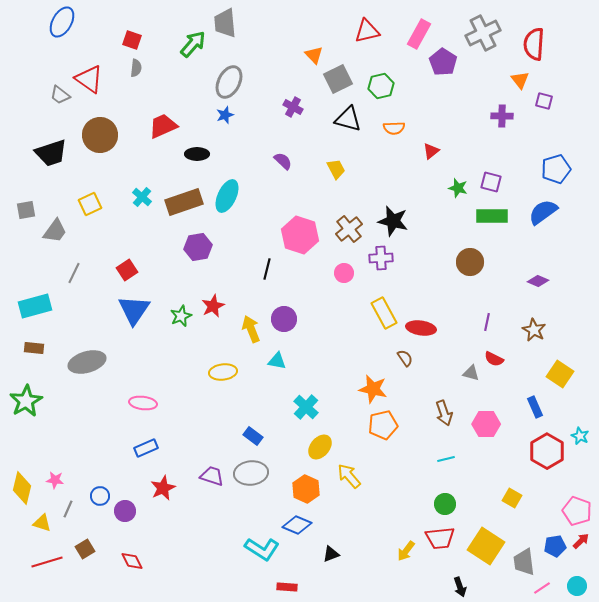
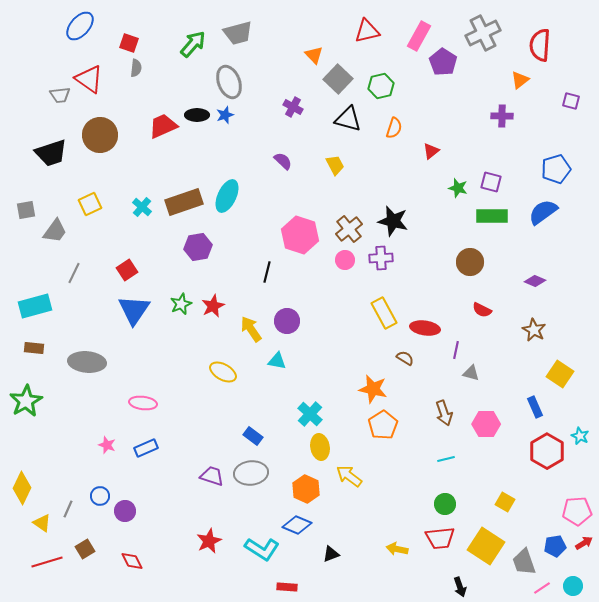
blue ellipse at (62, 22): moved 18 px right, 4 px down; rotated 12 degrees clockwise
gray trapezoid at (225, 23): moved 13 px right, 10 px down; rotated 100 degrees counterclockwise
pink rectangle at (419, 34): moved 2 px down
red square at (132, 40): moved 3 px left, 3 px down
red semicircle at (534, 44): moved 6 px right, 1 px down
gray square at (338, 79): rotated 20 degrees counterclockwise
orange triangle at (520, 80): rotated 30 degrees clockwise
gray ellipse at (229, 82): rotated 48 degrees counterclockwise
gray trapezoid at (60, 95): rotated 45 degrees counterclockwise
purple square at (544, 101): moved 27 px right
orange semicircle at (394, 128): rotated 70 degrees counterclockwise
black ellipse at (197, 154): moved 39 px up
yellow trapezoid at (336, 169): moved 1 px left, 4 px up
cyan cross at (142, 197): moved 10 px down
black line at (267, 269): moved 3 px down
pink circle at (344, 273): moved 1 px right, 13 px up
purple diamond at (538, 281): moved 3 px left
green star at (181, 316): moved 12 px up
purple circle at (284, 319): moved 3 px right, 2 px down
purple line at (487, 322): moved 31 px left, 28 px down
red ellipse at (421, 328): moved 4 px right
yellow arrow at (251, 329): rotated 12 degrees counterclockwise
brown semicircle at (405, 358): rotated 24 degrees counterclockwise
red semicircle at (494, 359): moved 12 px left, 49 px up
gray ellipse at (87, 362): rotated 21 degrees clockwise
yellow ellipse at (223, 372): rotated 36 degrees clockwise
cyan cross at (306, 407): moved 4 px right, 7 px down
orange pentagon at (383, 425): rotated 20 degrees counterclockwise
yellow ellipse at (320, 447): rotated 50 degrees counterclockwise
yellow arrow at (349, 476): rotated 12 degrees counterclockwise
pink star at (55, 480): moved 52 px right, 35 px up; rotated 12 degrees clockwise
yellow diamond at (22, 488): rotated 12 degrees clockwise
red star at (163, 488): moved 46 px right, 53 px down
yellow square at (512, 498): moved 7 px left, 4 px down
pink pentagon at (577, 511): rotated 24 degrees counterclockwise
yellow triangle at (42, 523): rotated 18 degrees clockwise
red arrow at (581, 541): moved 3 px right, 2 px down; rotated 12 degrees clockwise
yellow arrow at (406, 551): moved 9 px left, 2 px up; rotated 65 degrees clockwise
gray trapezoid at (524, 562): rotated 12 degrees counterclockwise
cyan circle at (577, 586): moved 4 px left
